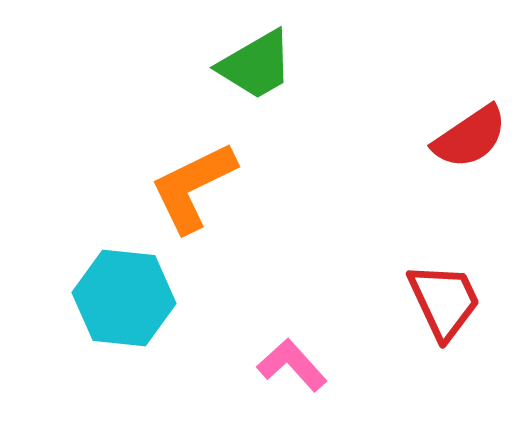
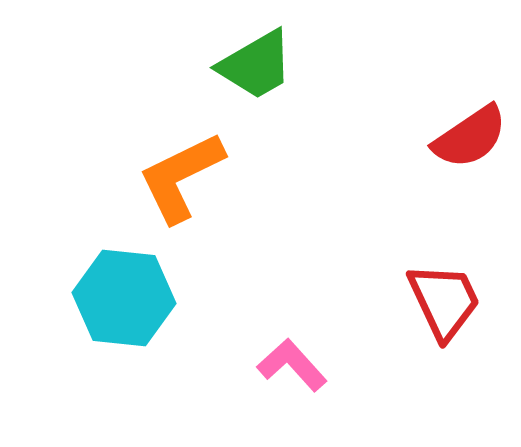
orange L-shape: moved 12 px left, 10 px up
